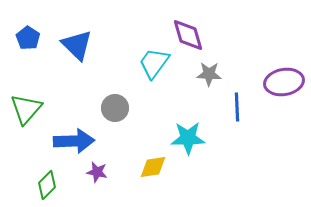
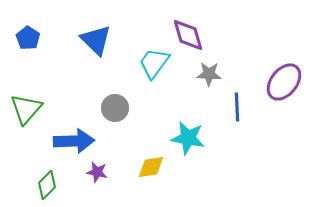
blue triangle: moved 19 px right, 5 px up
purple ellipse: rotated 42 degrees counterclockwise
cyan star: rotated 12 degrees clockwise
yellow diamond: moved 2 px left
